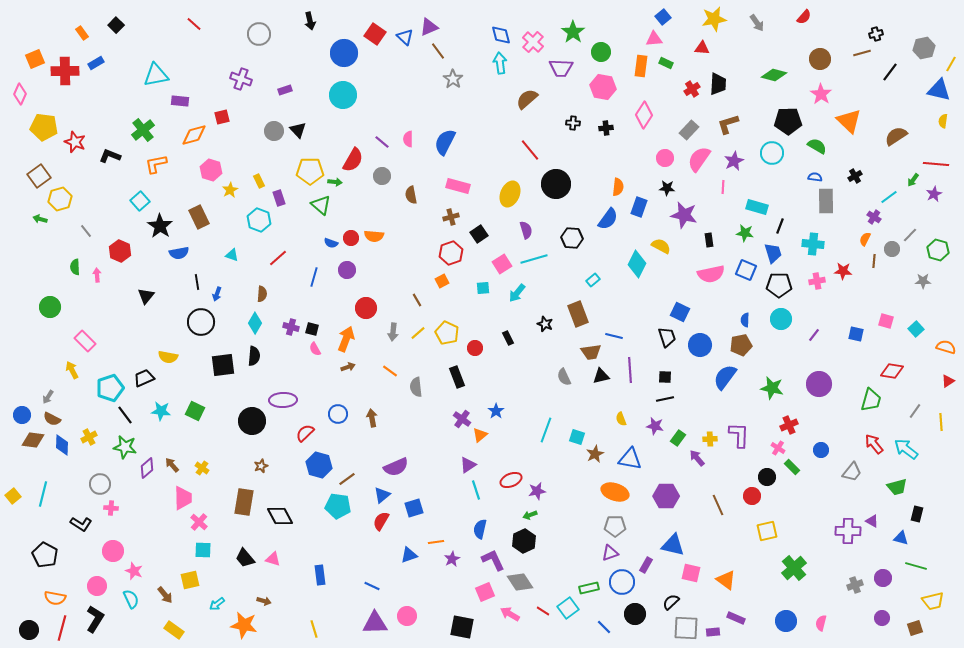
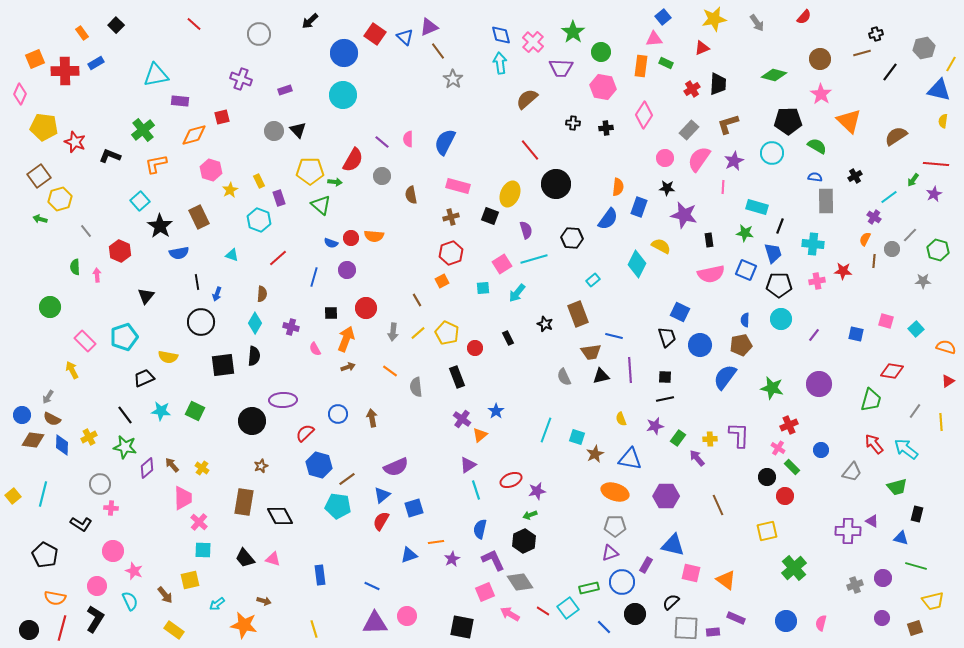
black arrow at (310, 21): rotated 60 degrees clockwise
red triangle at (702, 48): rotated 28 degrees counterclockwise
black square at (479, 234): moved 11 px right, 18 px up; rotated 36 degrees counterclockwise
black square at (312, 329): moved 19 px right, 16 px up; rotated 16 degrees counterclockwise
cyan pentagon at (110, 388): moved 14 px right, 51 px up
purple star at (655, 426): rotated 24 degrees counterclockwise
red circle at (752, 496): moved 33 px right
cyan semicircle at (131, 599): moved 1 px left, 2 px down
